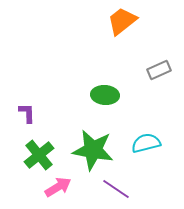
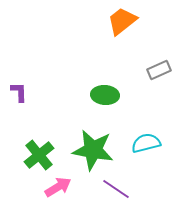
purple L-shape: moved 8 px left, 21 px up
